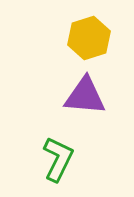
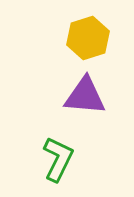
yellow hexagon: moved 1 px left
